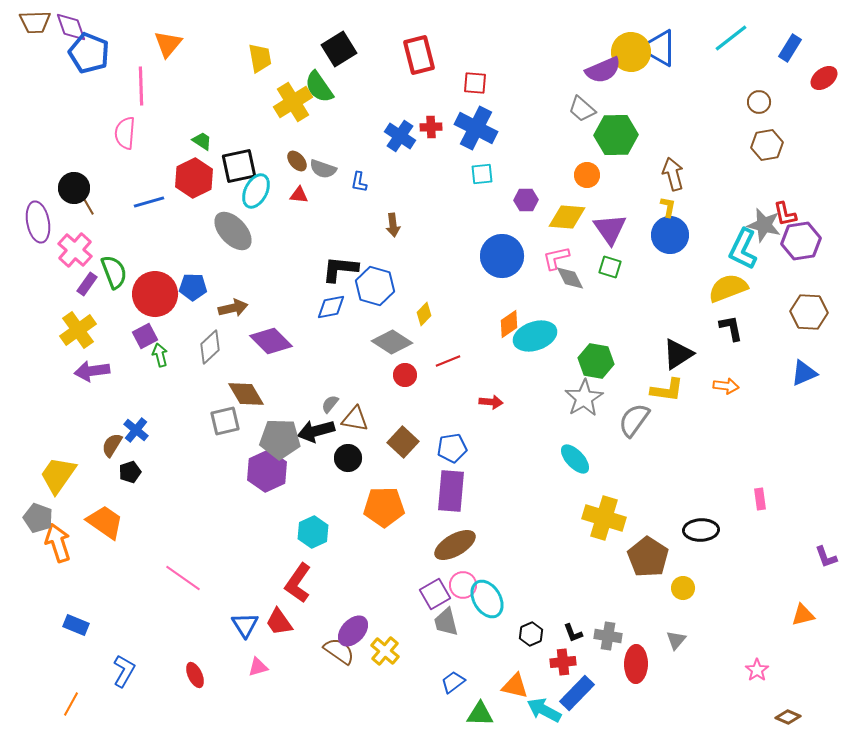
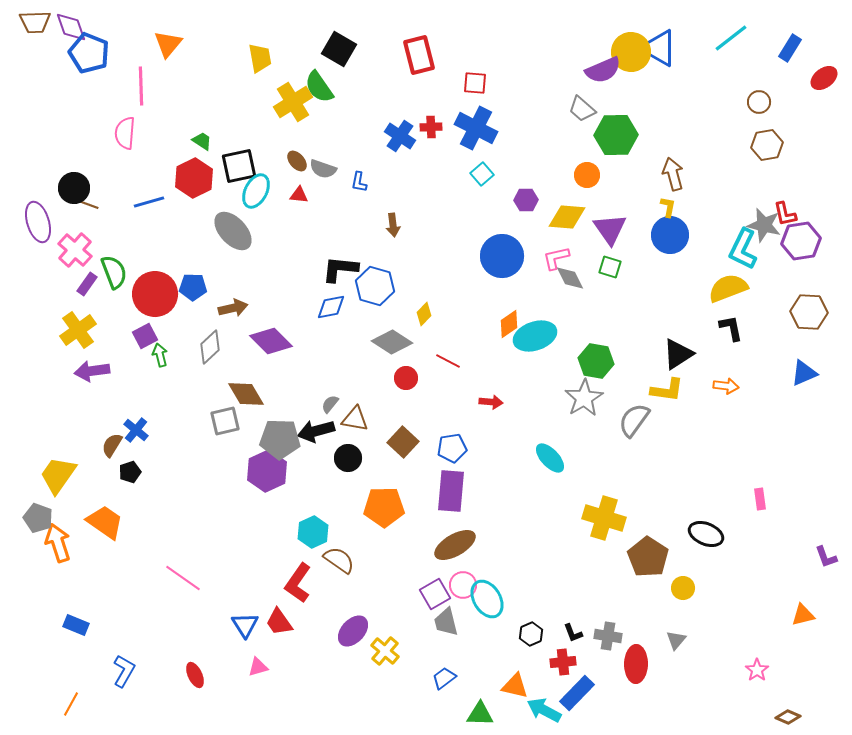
black square at (339, 49): rotated 28 degrees counterclockwise
cyan square at (482, 174): rotated 35 degrees counterclockwise
brown line at (87, 204): rotated 40 degrees counterclockwise
purple ellipse at (38, 222): rotated 6 degrees counterclockwise
red line at (448, 361): rotated 50 degrees clockwise
red circle at (405, 375): moved 1 px right, 3 px down
cyan ellipse at (575, 459): moved 25 px left, 1 px up
black ellipse at (701, 530): moved 5 px right, 4 px down; rotated 24 degrees clockwise
brown semicircle at (339, 651): moved 91 px up
blue trapezoid at (453, 682): moved 9 px left, 4 px up
